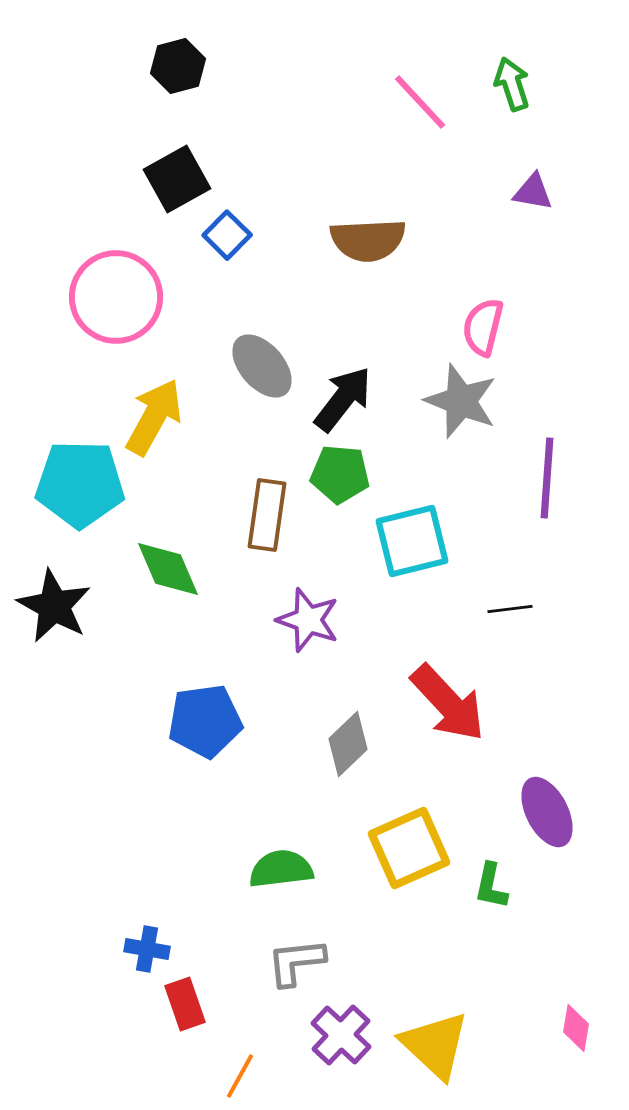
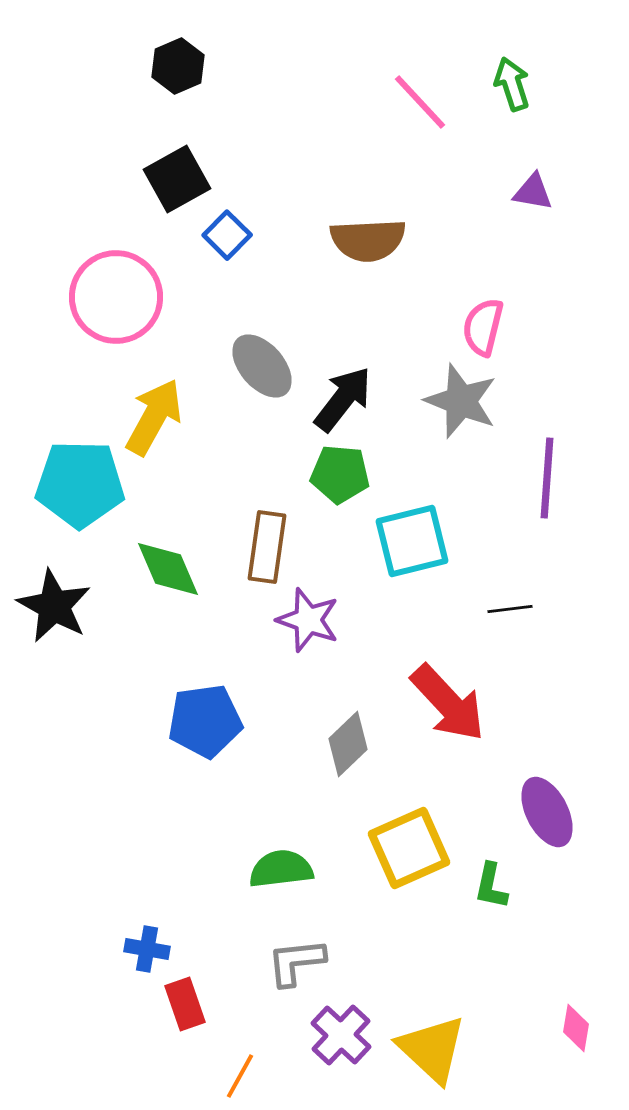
black hexagon: rotated 8 degrees counterclockwise
brown rectangle: moved 32 px down
yellow triangle: moved 3 px left, 4 px down
